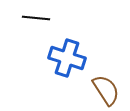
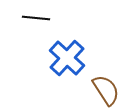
blue cross: rotated 24 degrees clockwise
